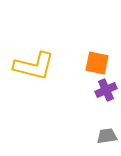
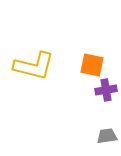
orange square: moved 5 px left, 2 px down
purple cross: rotated 15 degrees clockwise
